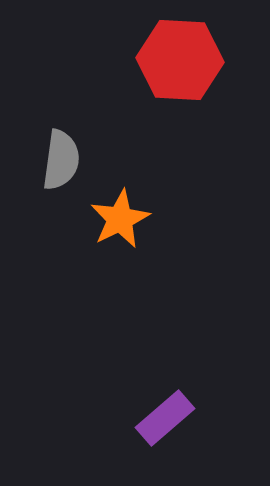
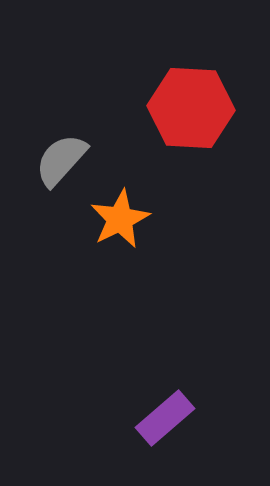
red hexagon: moved 11 px right, 48 px down
gray semicircle: rotated 146 degrees counterclockwise
